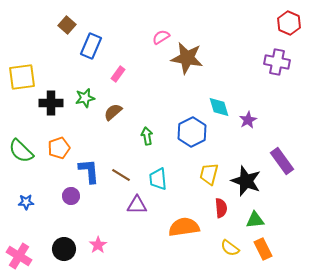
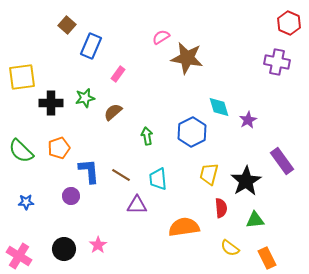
black star: rotated 20 degrees clockwise
orange rectangle: moved 4 px right, 9 px down
